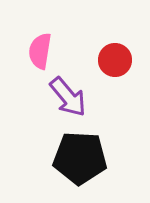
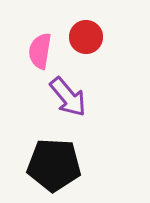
red circle: moved 29 px left, 23 px up
black pentagon: moved 26 px left, 7 px down
